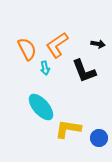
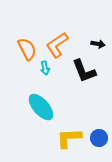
yellow L-shape: moved 1 px right, 9 px down; rotated 12 degrees counterclockwise
